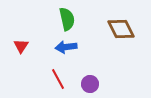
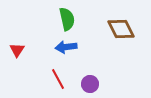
red triangle: moved 4 px left, 4 px down
